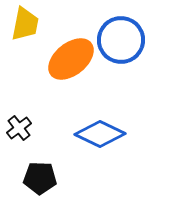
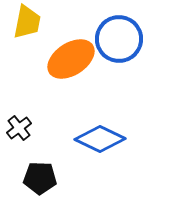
yellow trapezoid: moved 2 px right, 2 px up
blue circle: moved 2 px left, 1 px up
orange ellipse: rotated 6 degrees clockwise
blue diamond: moved 5 px down
